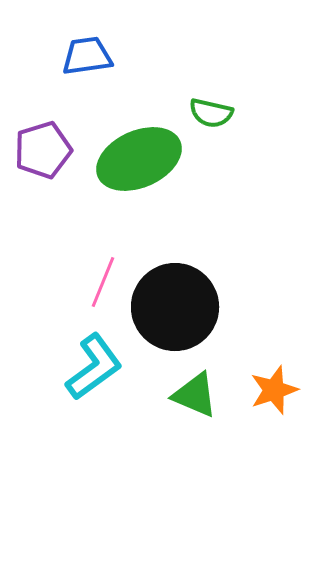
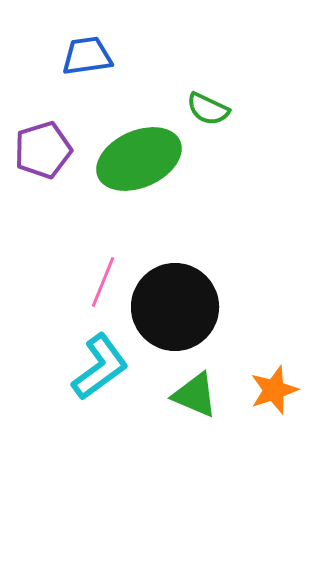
green semicircle: moved 3 px left, 4 px up; rotated 12 degrees clockwise
cyan L-shape: moved 6 px right
